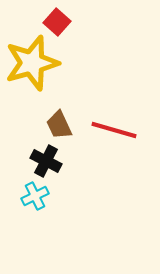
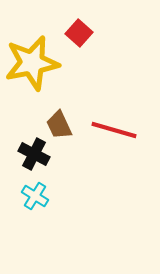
red square: moved 22 px right, 11 px down
yellow star: rotated 4 degrees clockwise
black cross: moved 12 px left, 7 px up
cyan cross: rotated 32 degrees counterclockwise
